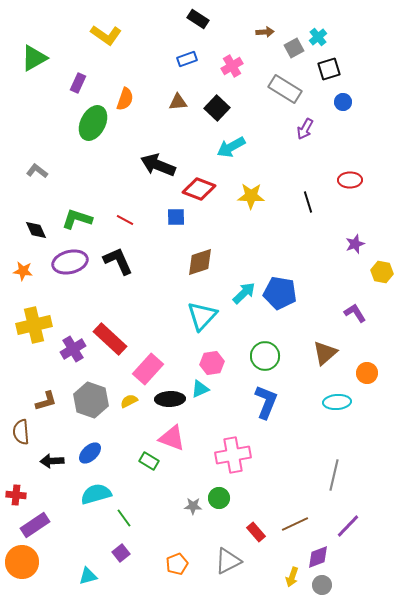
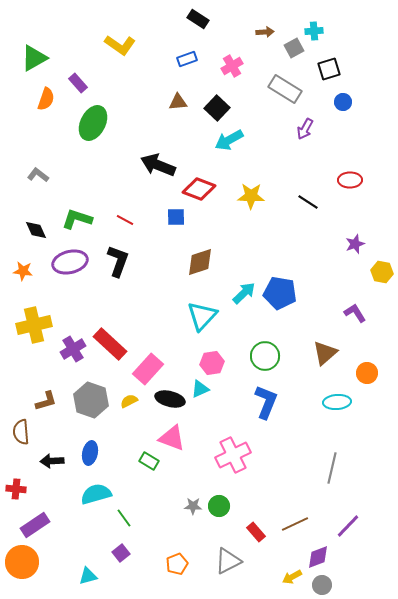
yellow L-shape at (106, 35): moved 14 px right, 10 px down
cyan cross at (318, 37): moved 4 px left, 6 px up; rotated 36 degrees clockwise
purple rectangle at (78, 83): rotated 66 degrees counterclockwise
orange semicircle at (125, 99): moved 79 px left
cyan arrow at (231, 147): moved 2 px left, 7 px up
gray L-shape at (37, 171): moved 1 px right, 4 px down
black line at (308, 202): rotated 40 degrees counterclockwise
black L-shape at (118, 261): rotated 44 degrees clockwise
red rectangle at (110, 339): moved 5 px down
black ellipse at (170, 399): rotated 16 degrees clockwise
blue ellipse at (90, 453): rotated 35 degrees counterclockwise
pink cross at (233, 455): rotated 16 degrees counterclockwise
gray line at (334, 475): moved 2 px left, 7 px up
red cross at (16, 495): moved 6 px up
green circle at (219, 498): moved 8 px down
yellow arrow at (292, 577): rotated 42 degrees clockwise
